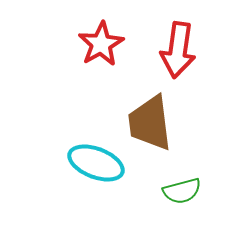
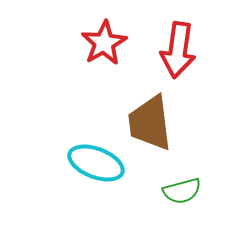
red star: moved 3 px right, 1 px up
